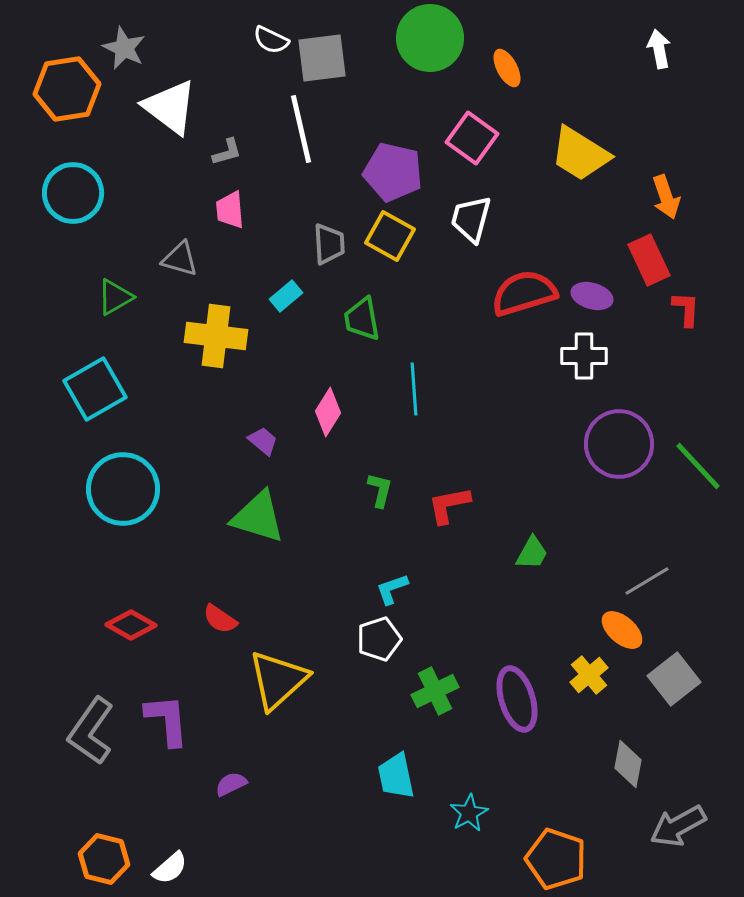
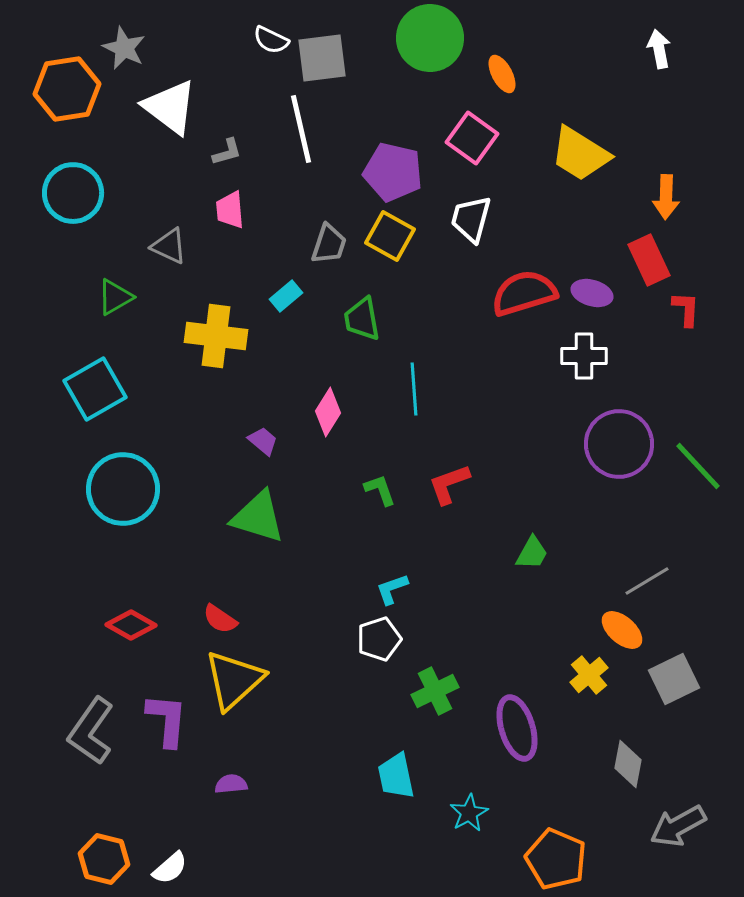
orange ellipse at (507, 68): moved 5 px left, 6 px down
orange arrow at (666, 197): rotated 21 degrees clockwise
gray trapezoid at (329, 244): rotated 21 degrees clockwise
gray triangle at (180, 259): moved 11 px left, 13 px up; rotated 9 degrees clockwise
purple ellipse at (592, 296): moved 3 px up
green L-shape at (380, 490): rotated 33 degrees counterclockwise
red L-shape at (449, 505): moved 21 px up; rotated 9 degrees counterclockwise
gray square at (674, 679): rotated 12 degrees clockwise
yellow triangle at (278, 680): moved 44 px left
purple ellipse at (517, 699): moved 29 px down
purple L-shape at (167, 720): rotated 10 degrees clockwise
purple semicircle at (231, 784): rotated 20 degrees clockwise
orange pentagon at (556, 859): rotated 4 degrees clockwise
